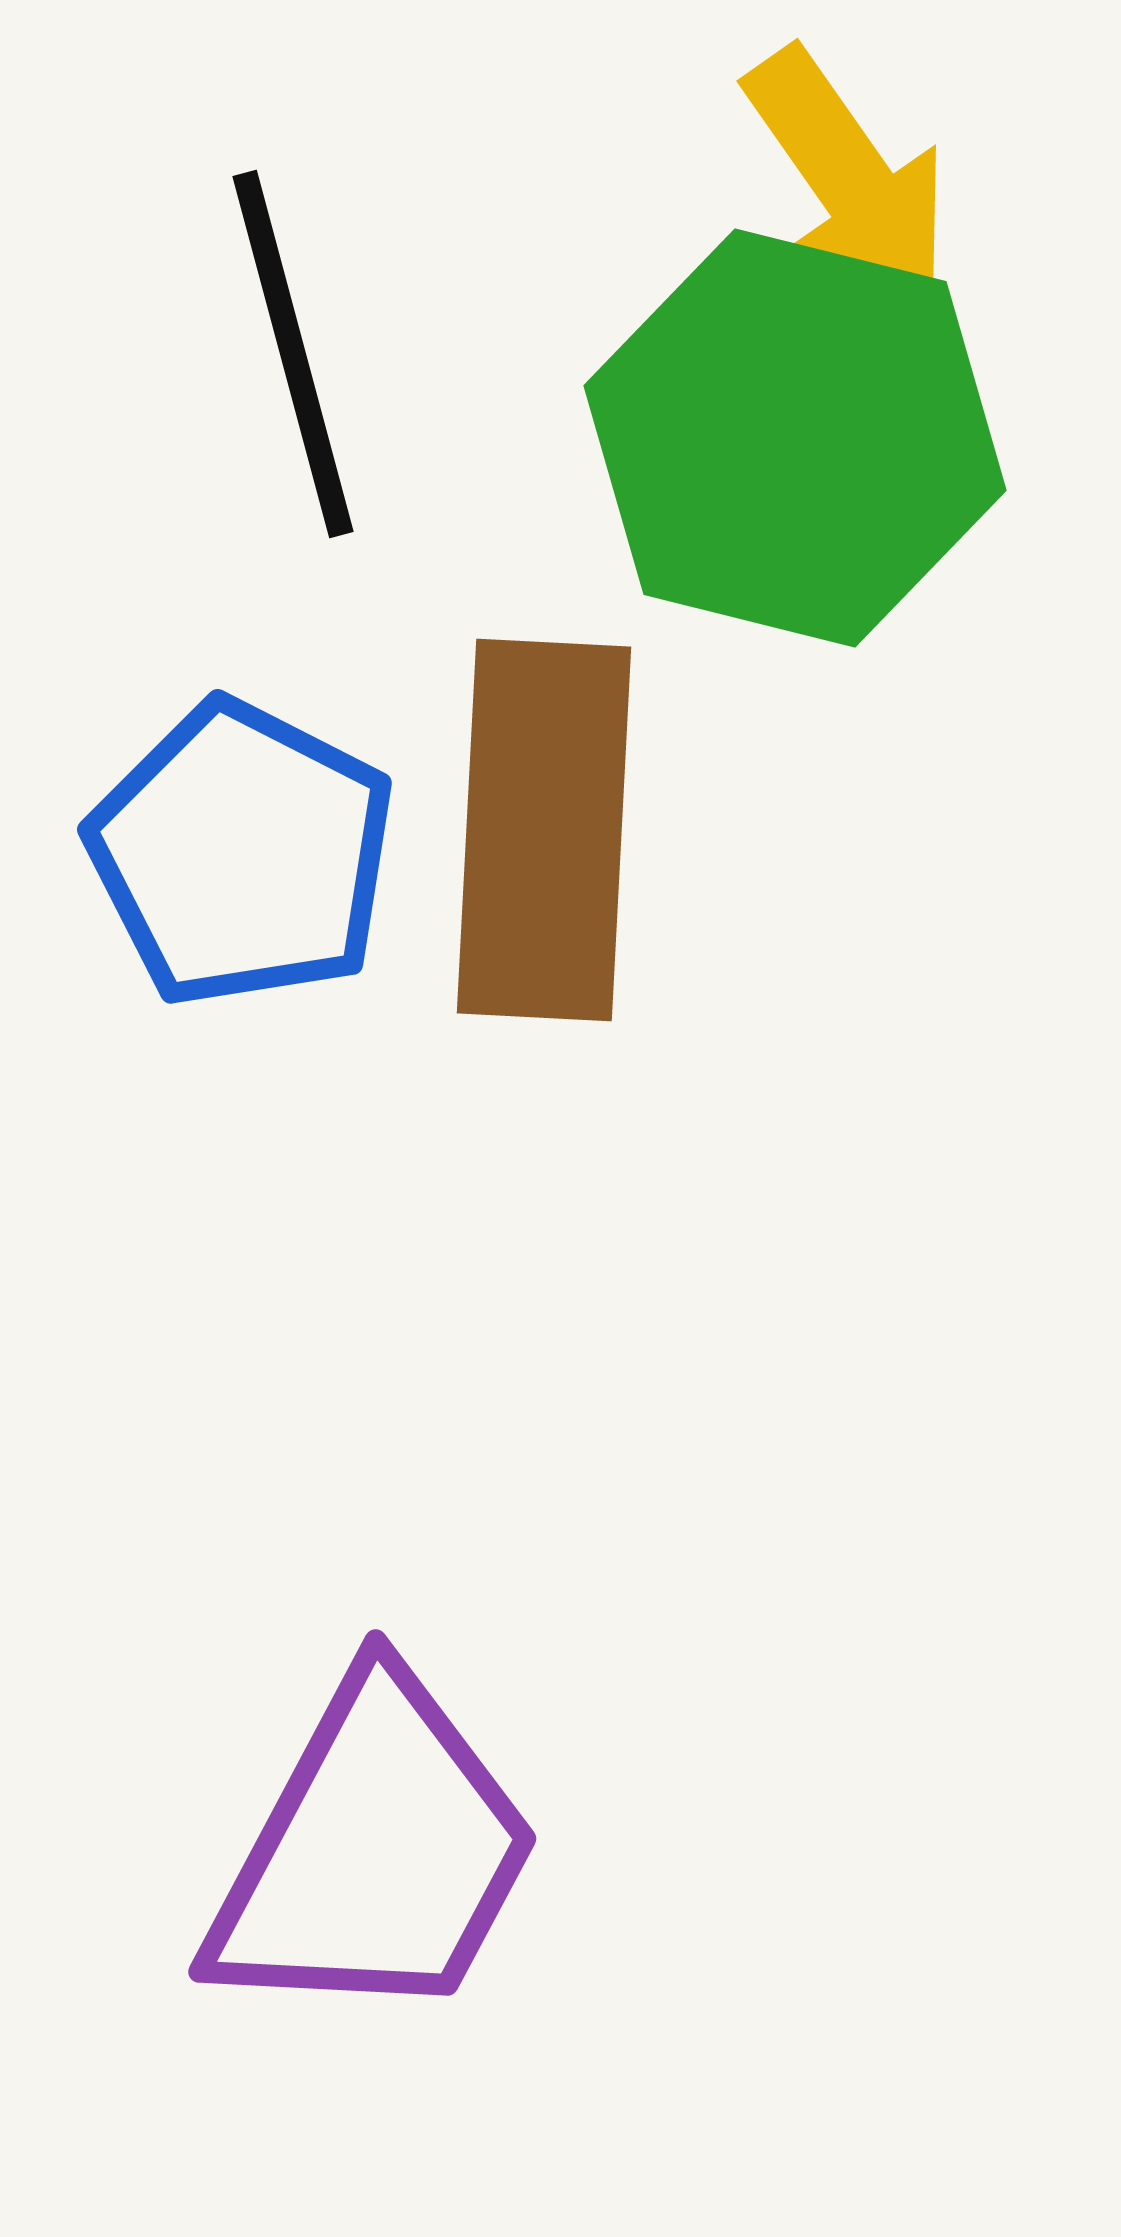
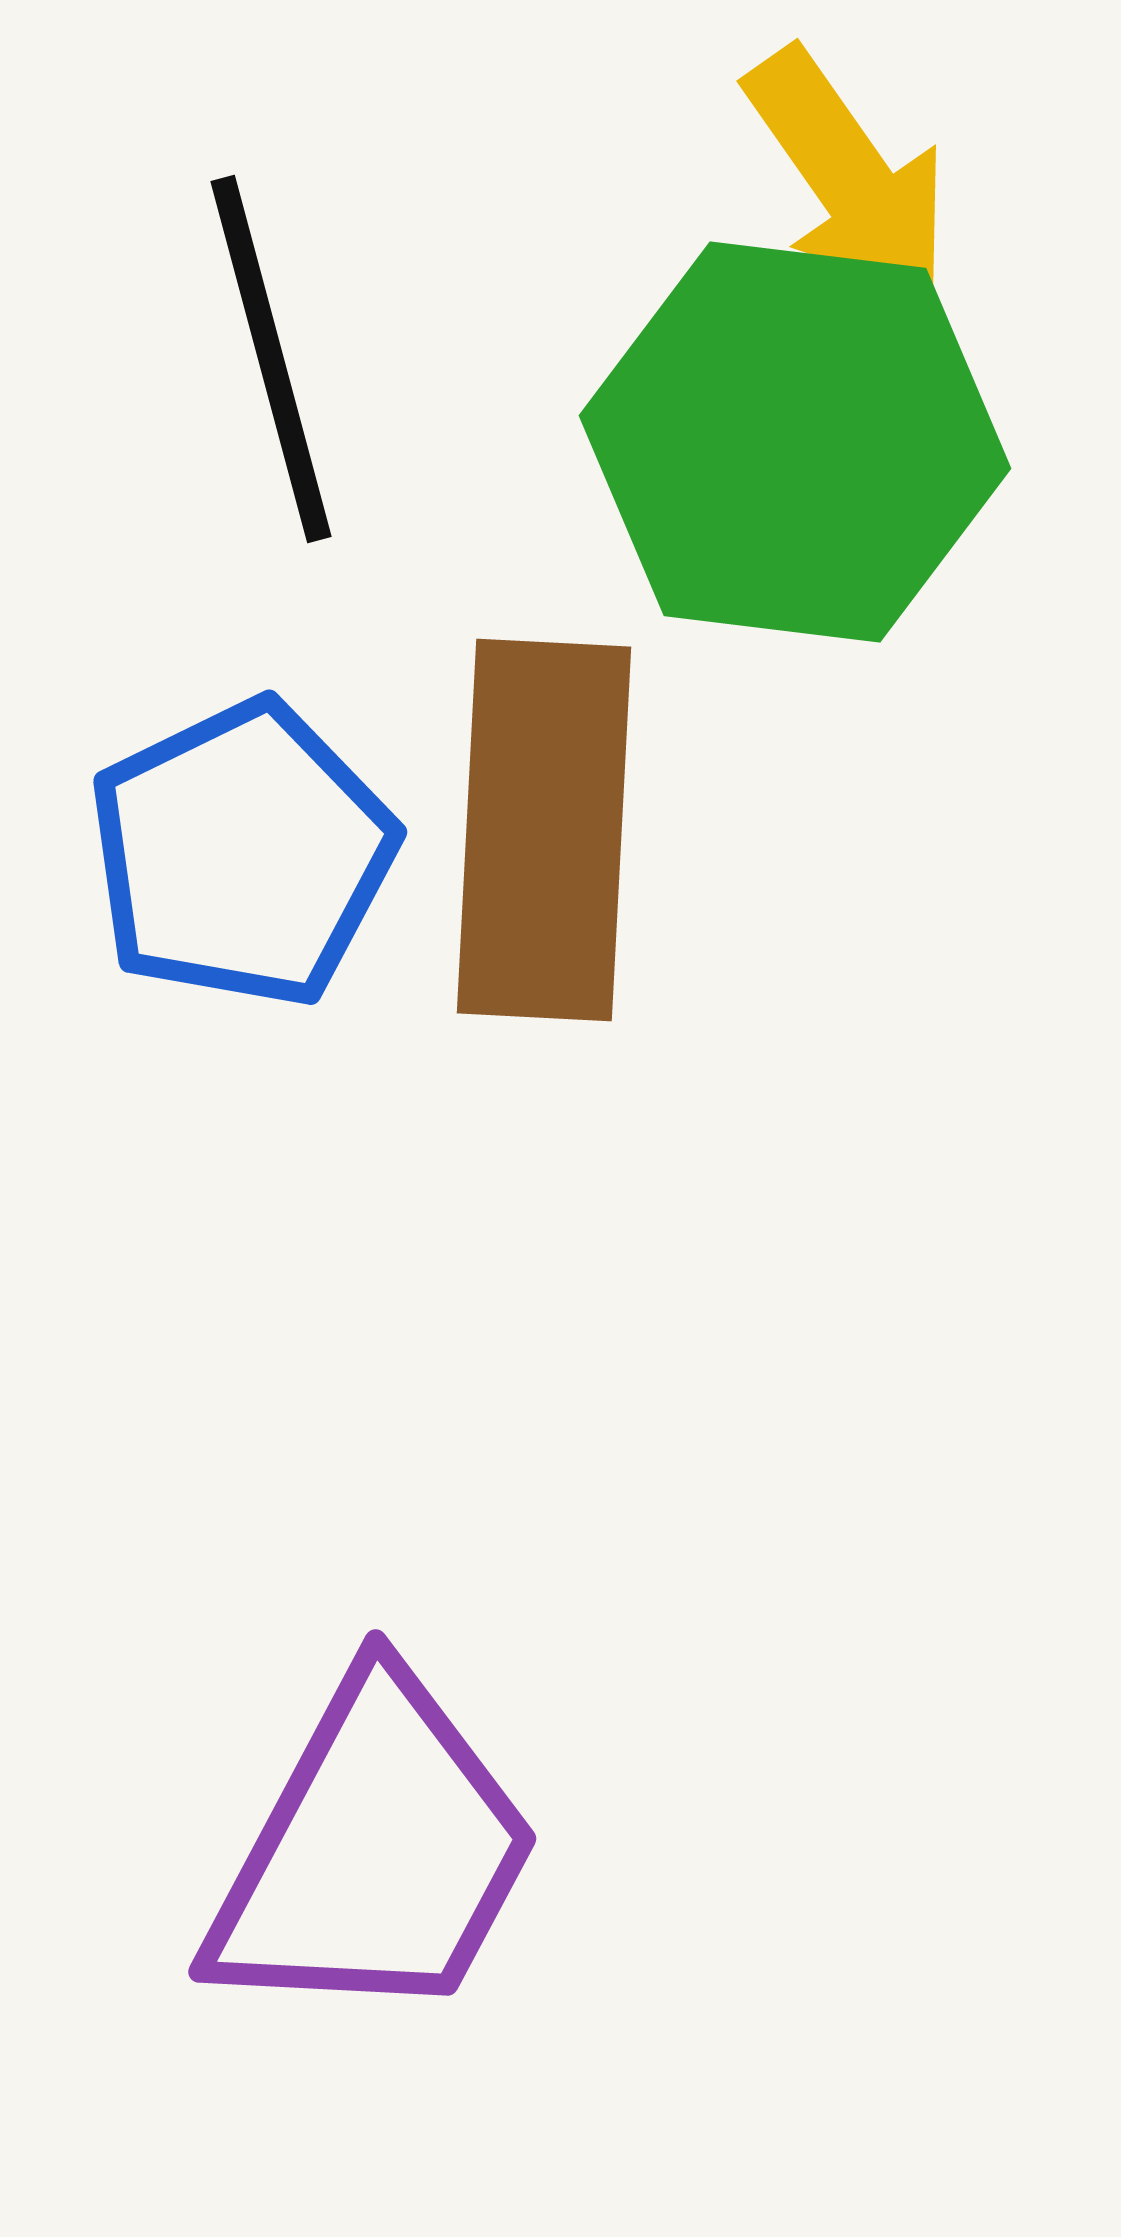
black line: moved 22 px left, 5 px down
green hexagon: moved 4 px down; rotated 7 degrees counterclockwise
blue pentagon: rotated 19 degrees clockwise
